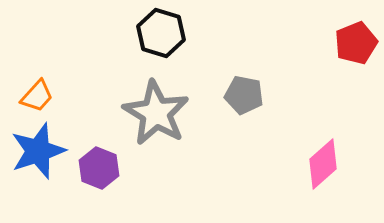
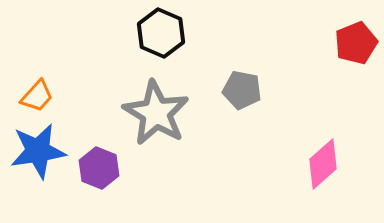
black hexagon: rotated 6 degrees clockwise
gray pentagon: moved 2 px left, 5 px up
blue star: rotated 10 degrees clockwise
